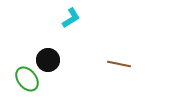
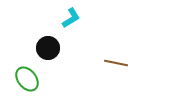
black circle: moved 12 px up
brown line: moved 3 px left, 1 px up
